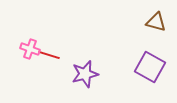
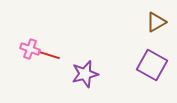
brown triangle: rotated 45 degrees counterclockwise
purple square: moved 2 px right, 2 px up
